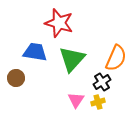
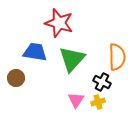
orange semicircle: moved 1 px right, 1 px up; rotated 24 degrees counterclockwise
black cross: rotated 30 degrees counterclockwise
